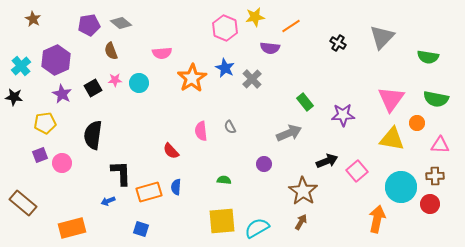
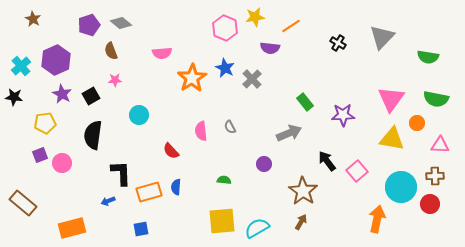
purple pentagon at (89, 25): rotated 10 degrees counterclockwise
cyan circle at (139, 83): moved 32 px down
black square at (93, 88): moved 2 px left, 8 px down
black arrow at (327, 161): rotated 105 degrees counterclockwise
blue square at (141, 229): rotated 28 degrees counterclockwise
